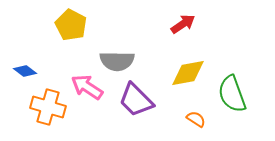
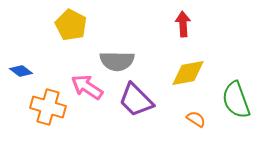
red arrow: rotated 60 degrees counterclockwise
blue diamond: moved 4 px left
green semicircle: moved 4 px right, 6 px down
